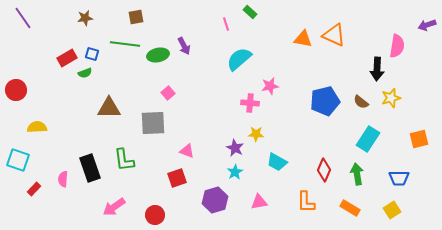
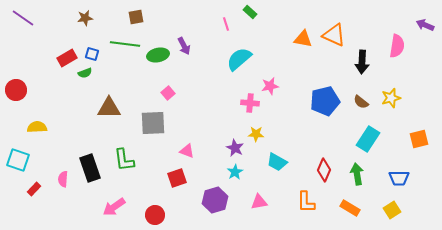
purple line at (23, 18): rotated 20 degrees counterclockwise
purple arrow at (427, 25): moved 2 px left; rotated 42 degrees clockwise
black arrow at (377, 69): moved 15 px left, 7 px up
